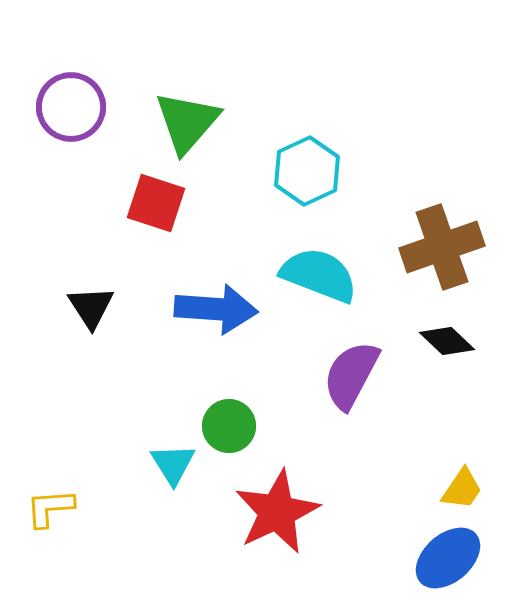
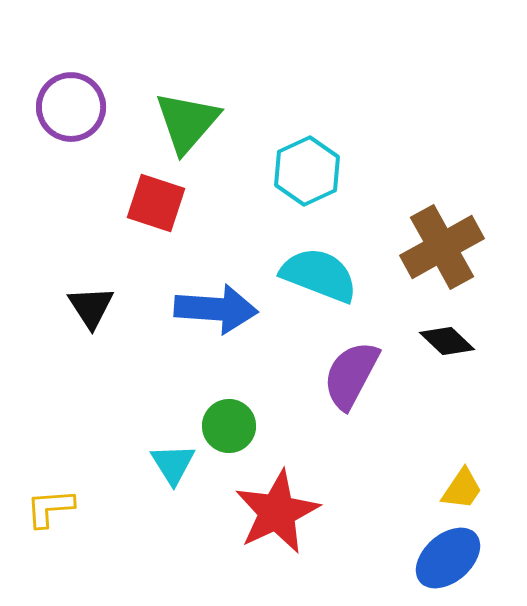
brown cross: rotated 10 degrees counterclockwise
